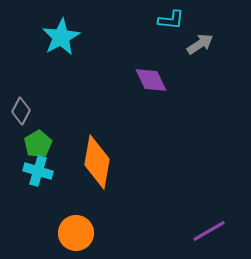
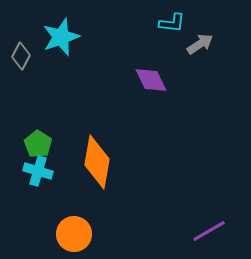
cyan L-shape: moved 1 px right, 3 px down
cyan star: rotated 9 degrees clockwise
gray diamond: moved 55 px up
green pentagon: rotated 8 degrees counterclockwise
orange circle: moved 2 px left, 1 px down
